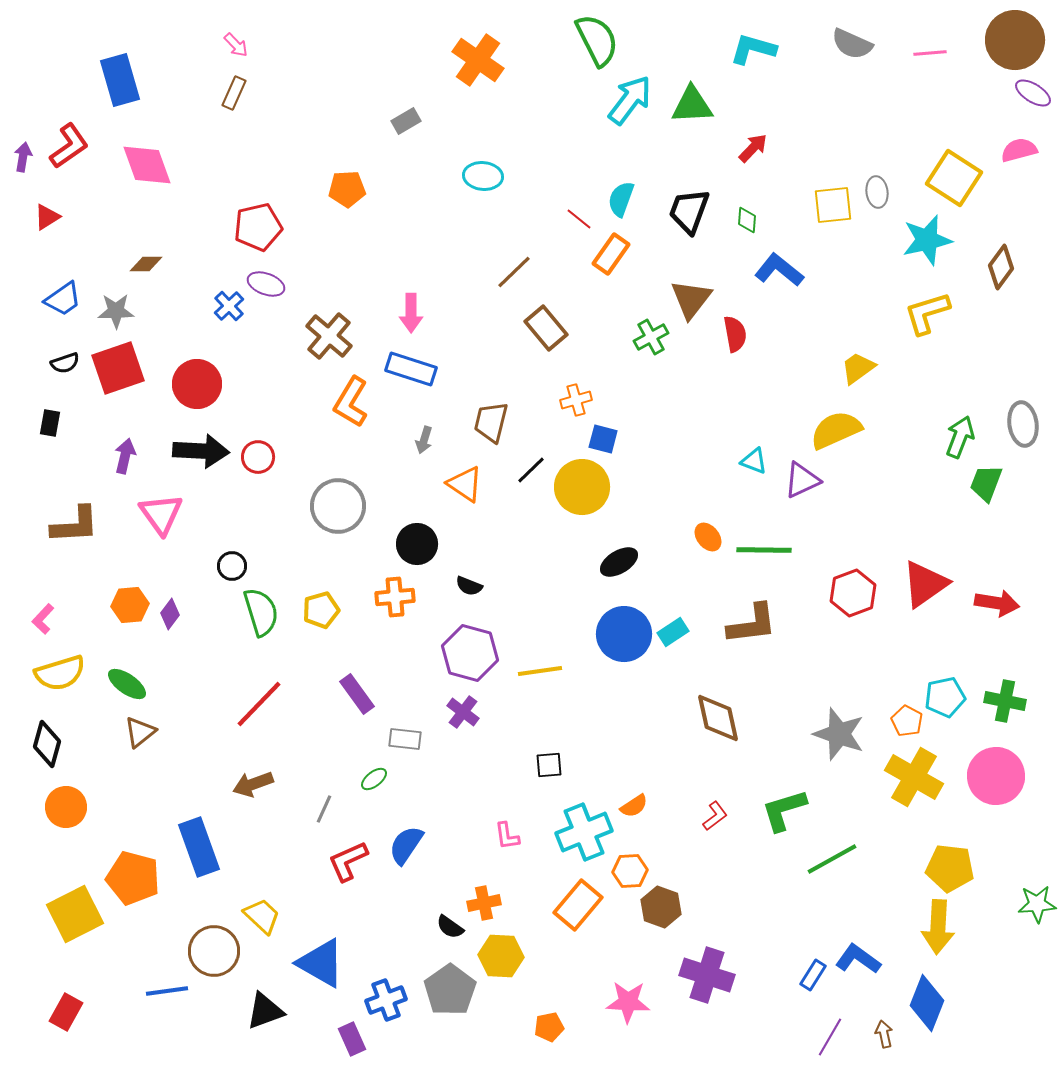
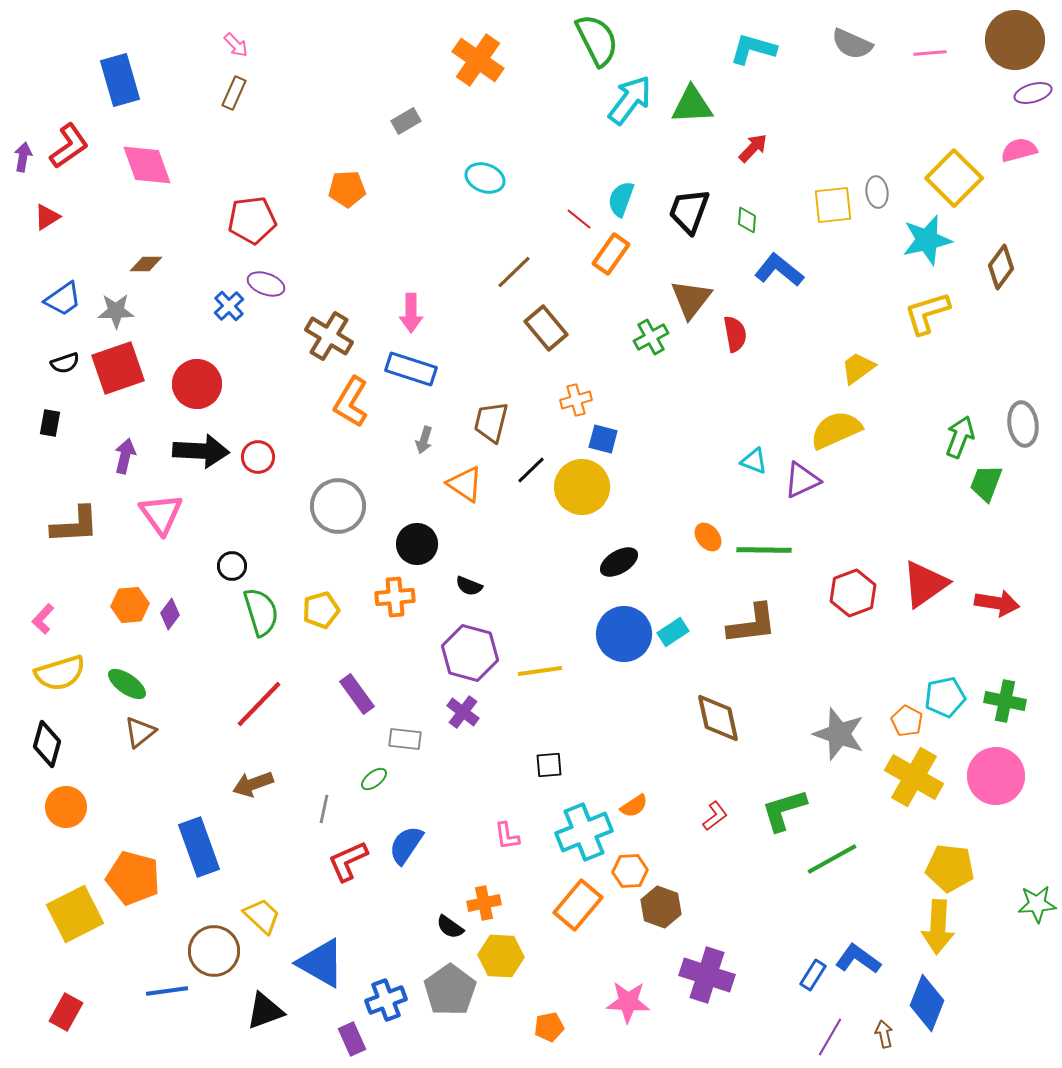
purple ellipse at (1033, 93): rotated 48 degrees counterclockwise
cyan ellipse at (483, 176): moved 2 px right, 2 px down; rotated 15 degrees clockwise
yellow square at (954, 178): rotated 12 degrees clockwise
red pentagon at (258, 227): moved 6 px left, 7 px up; rotated 6 degrees clockwise
brown cross at (329, 336): rotated 9 degrees counterclockwise
gray line at (324, 809): rotated 12 degrees counterclockwise
